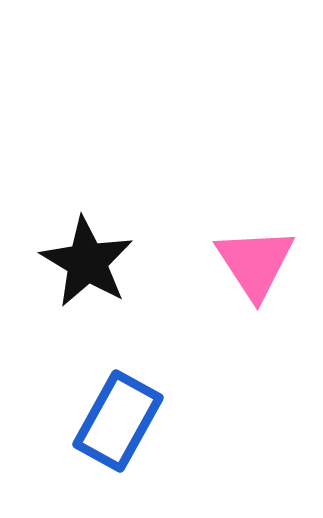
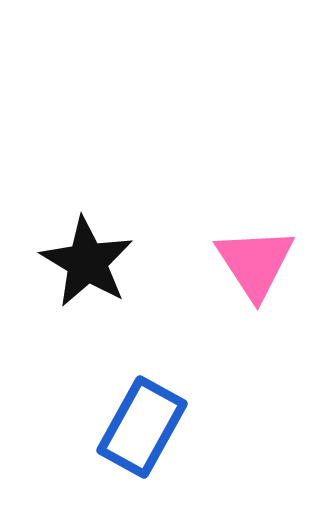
blue rectangle: moved 24 px right, 6 px down
